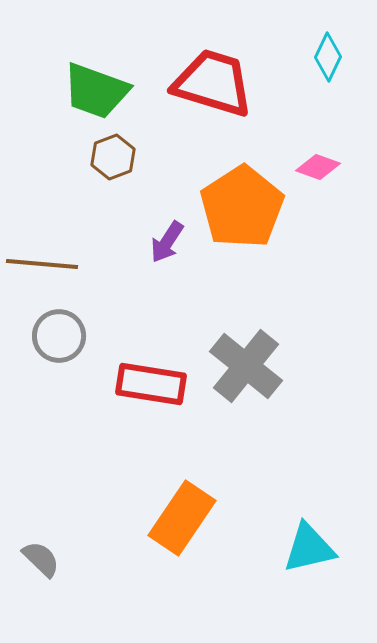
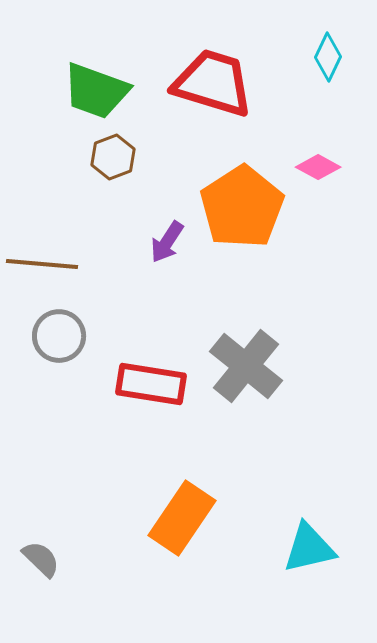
pink diamond: rotated 9 degrees clockwise
